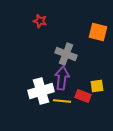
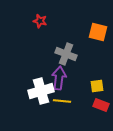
purple arrow: moved 3 px left
red rectangle: moved 18 px right, 9 px down
